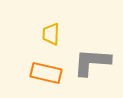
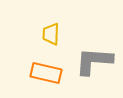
gray L-shape: moved 2 px right, 1 px up
